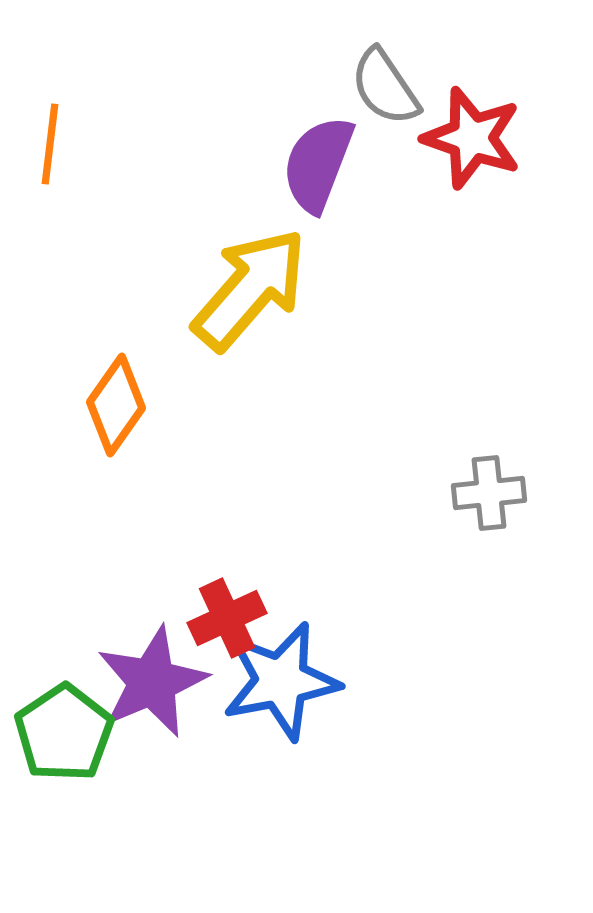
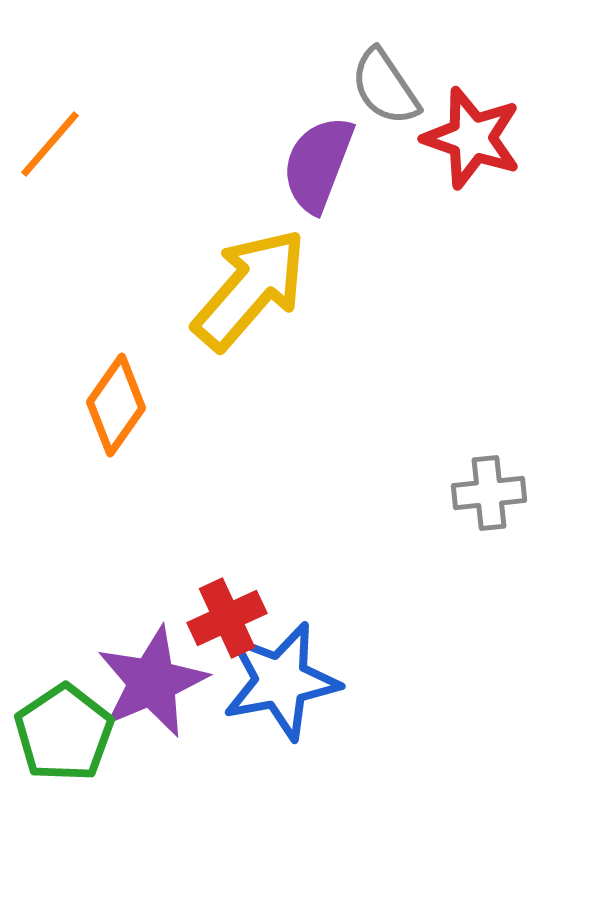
orange line: rotated 34 degrees clockwise
